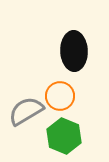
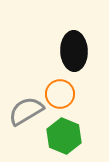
orange circle: moved 2 px up
